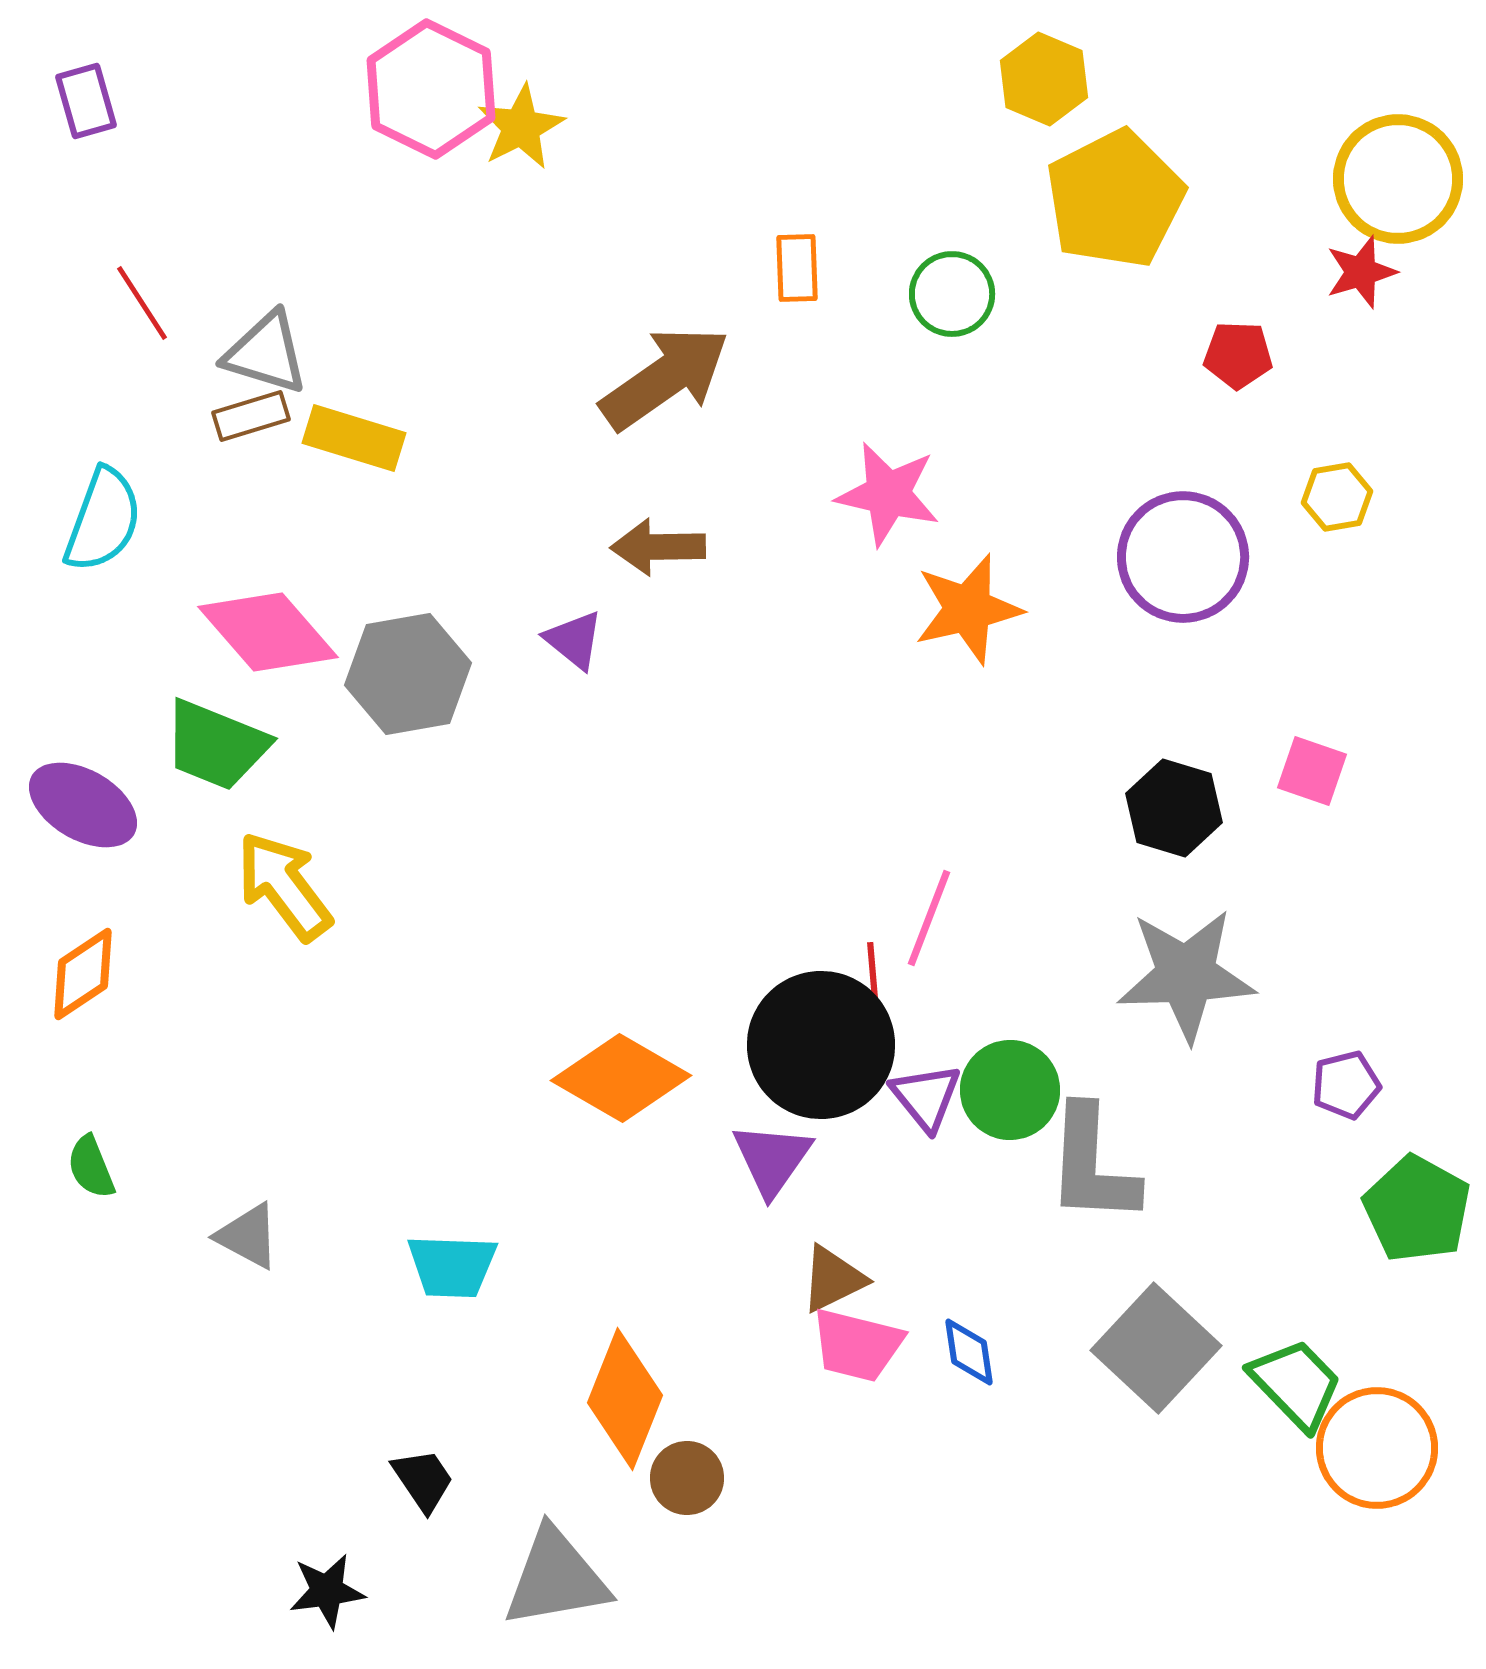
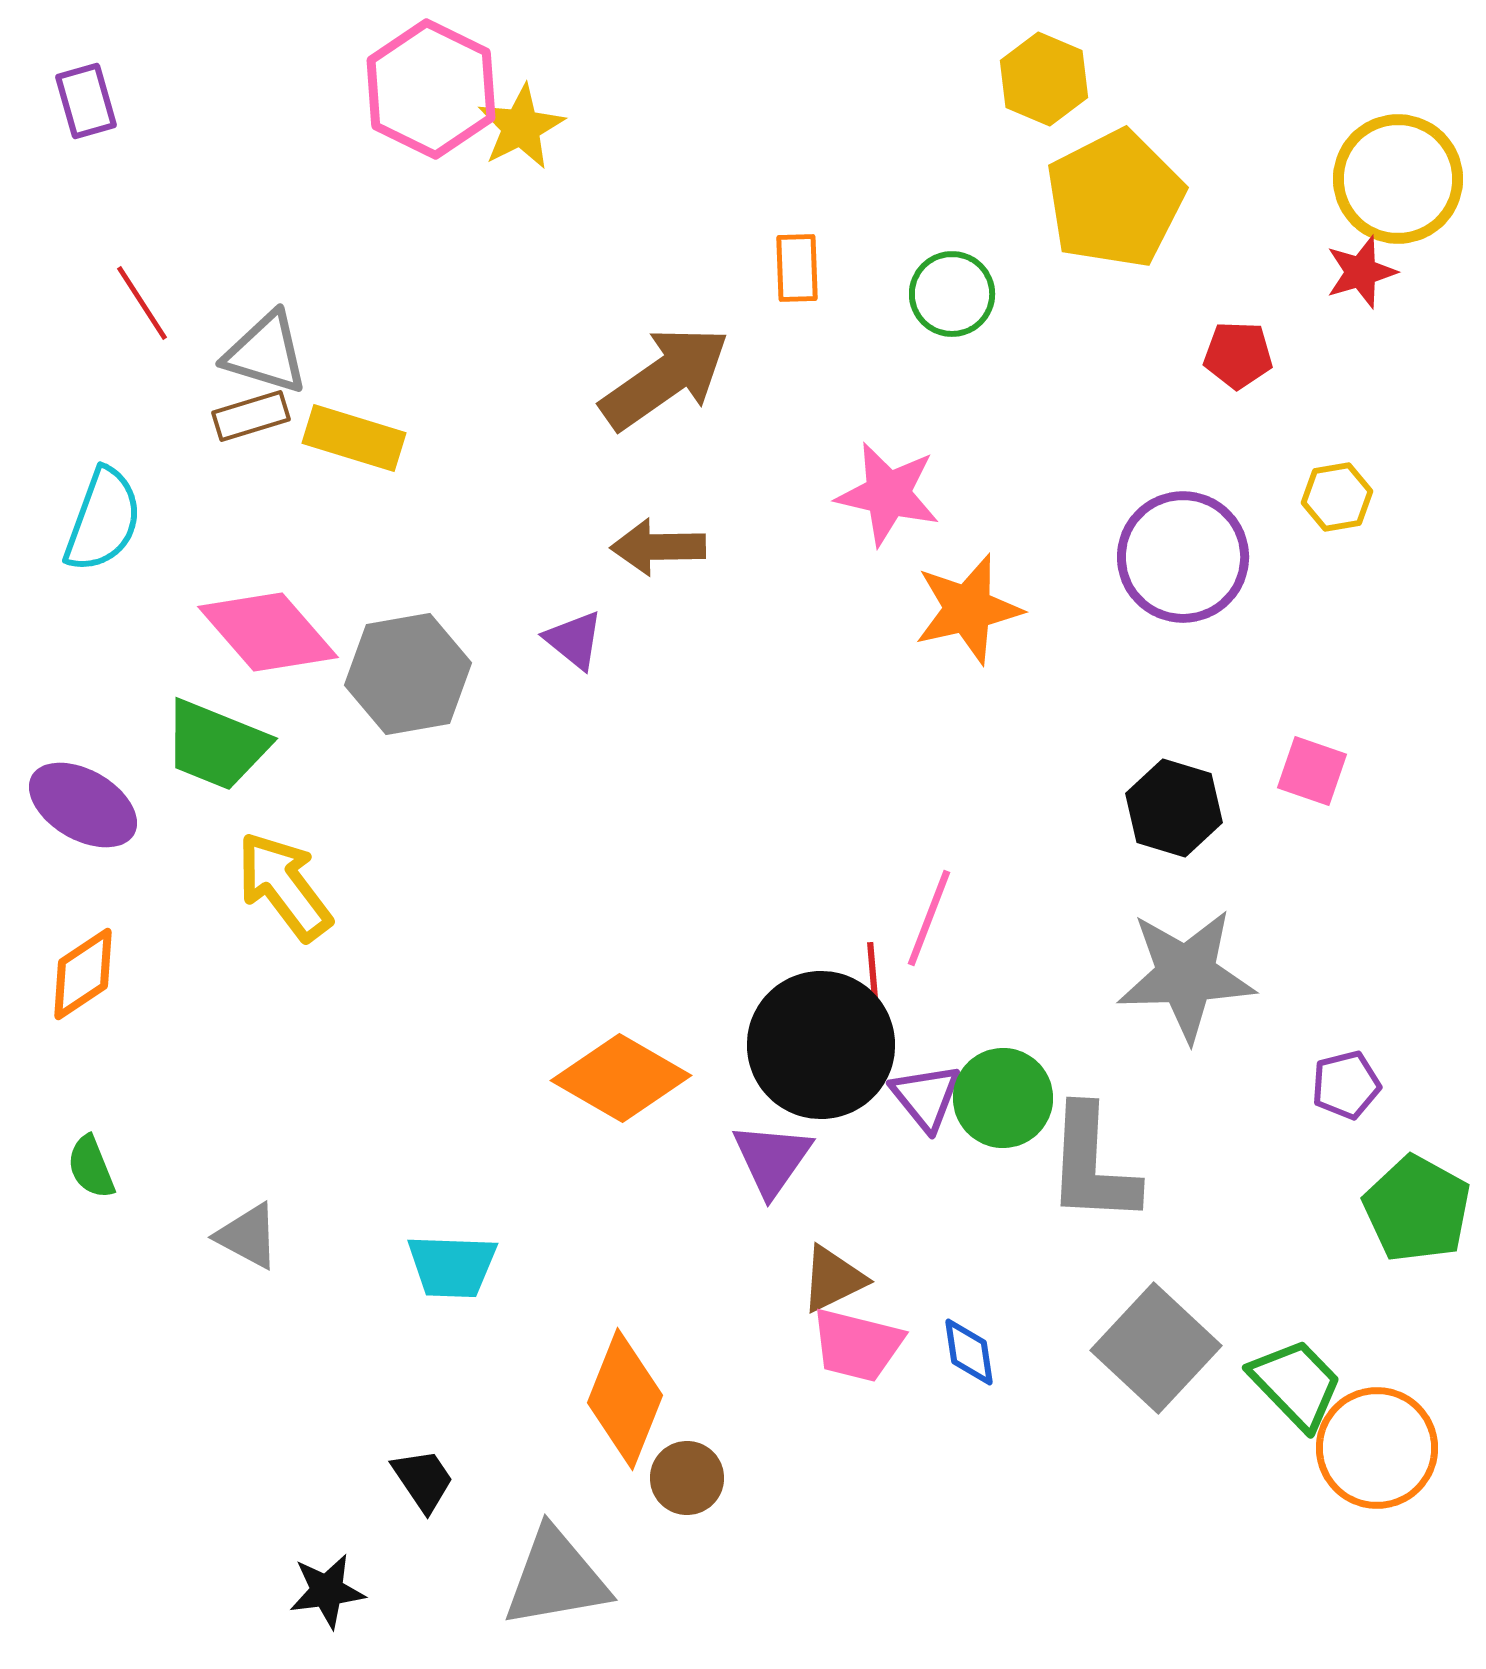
green circle at (1010, 1090): moved 7 px left, 8 px down
